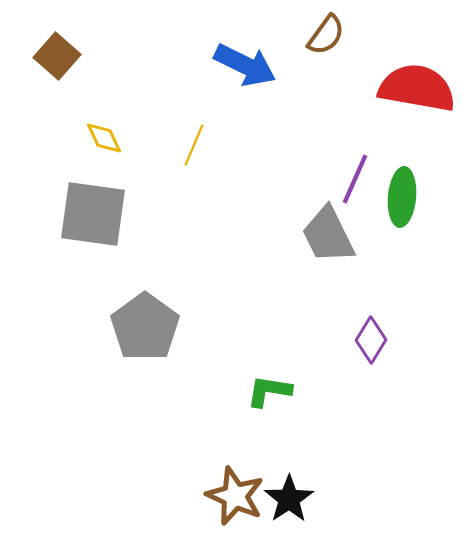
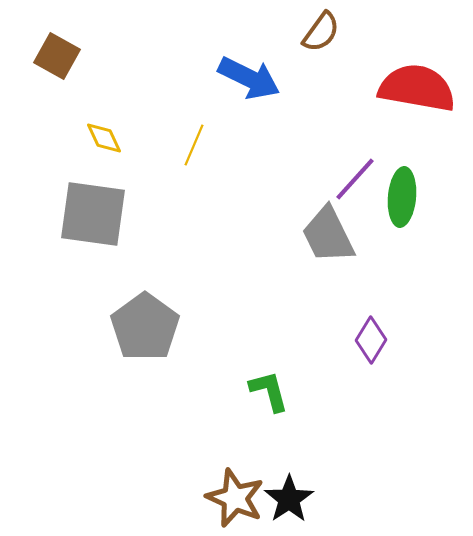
brown semicircle: moved 5 px left, 3 px up
brown square: rotated 12 degrees counterclockwise
blue arrow: moved 4 px right, 13 px down
purple line: rotated 18 degrees clockwise
green L-shape: rotated 66 degrees clockwise
brown star: moved 2 px down
